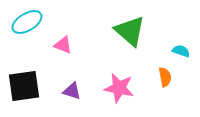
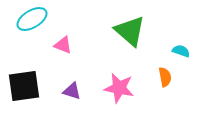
cyan ellipse: moved 5 px right, 3 px up
